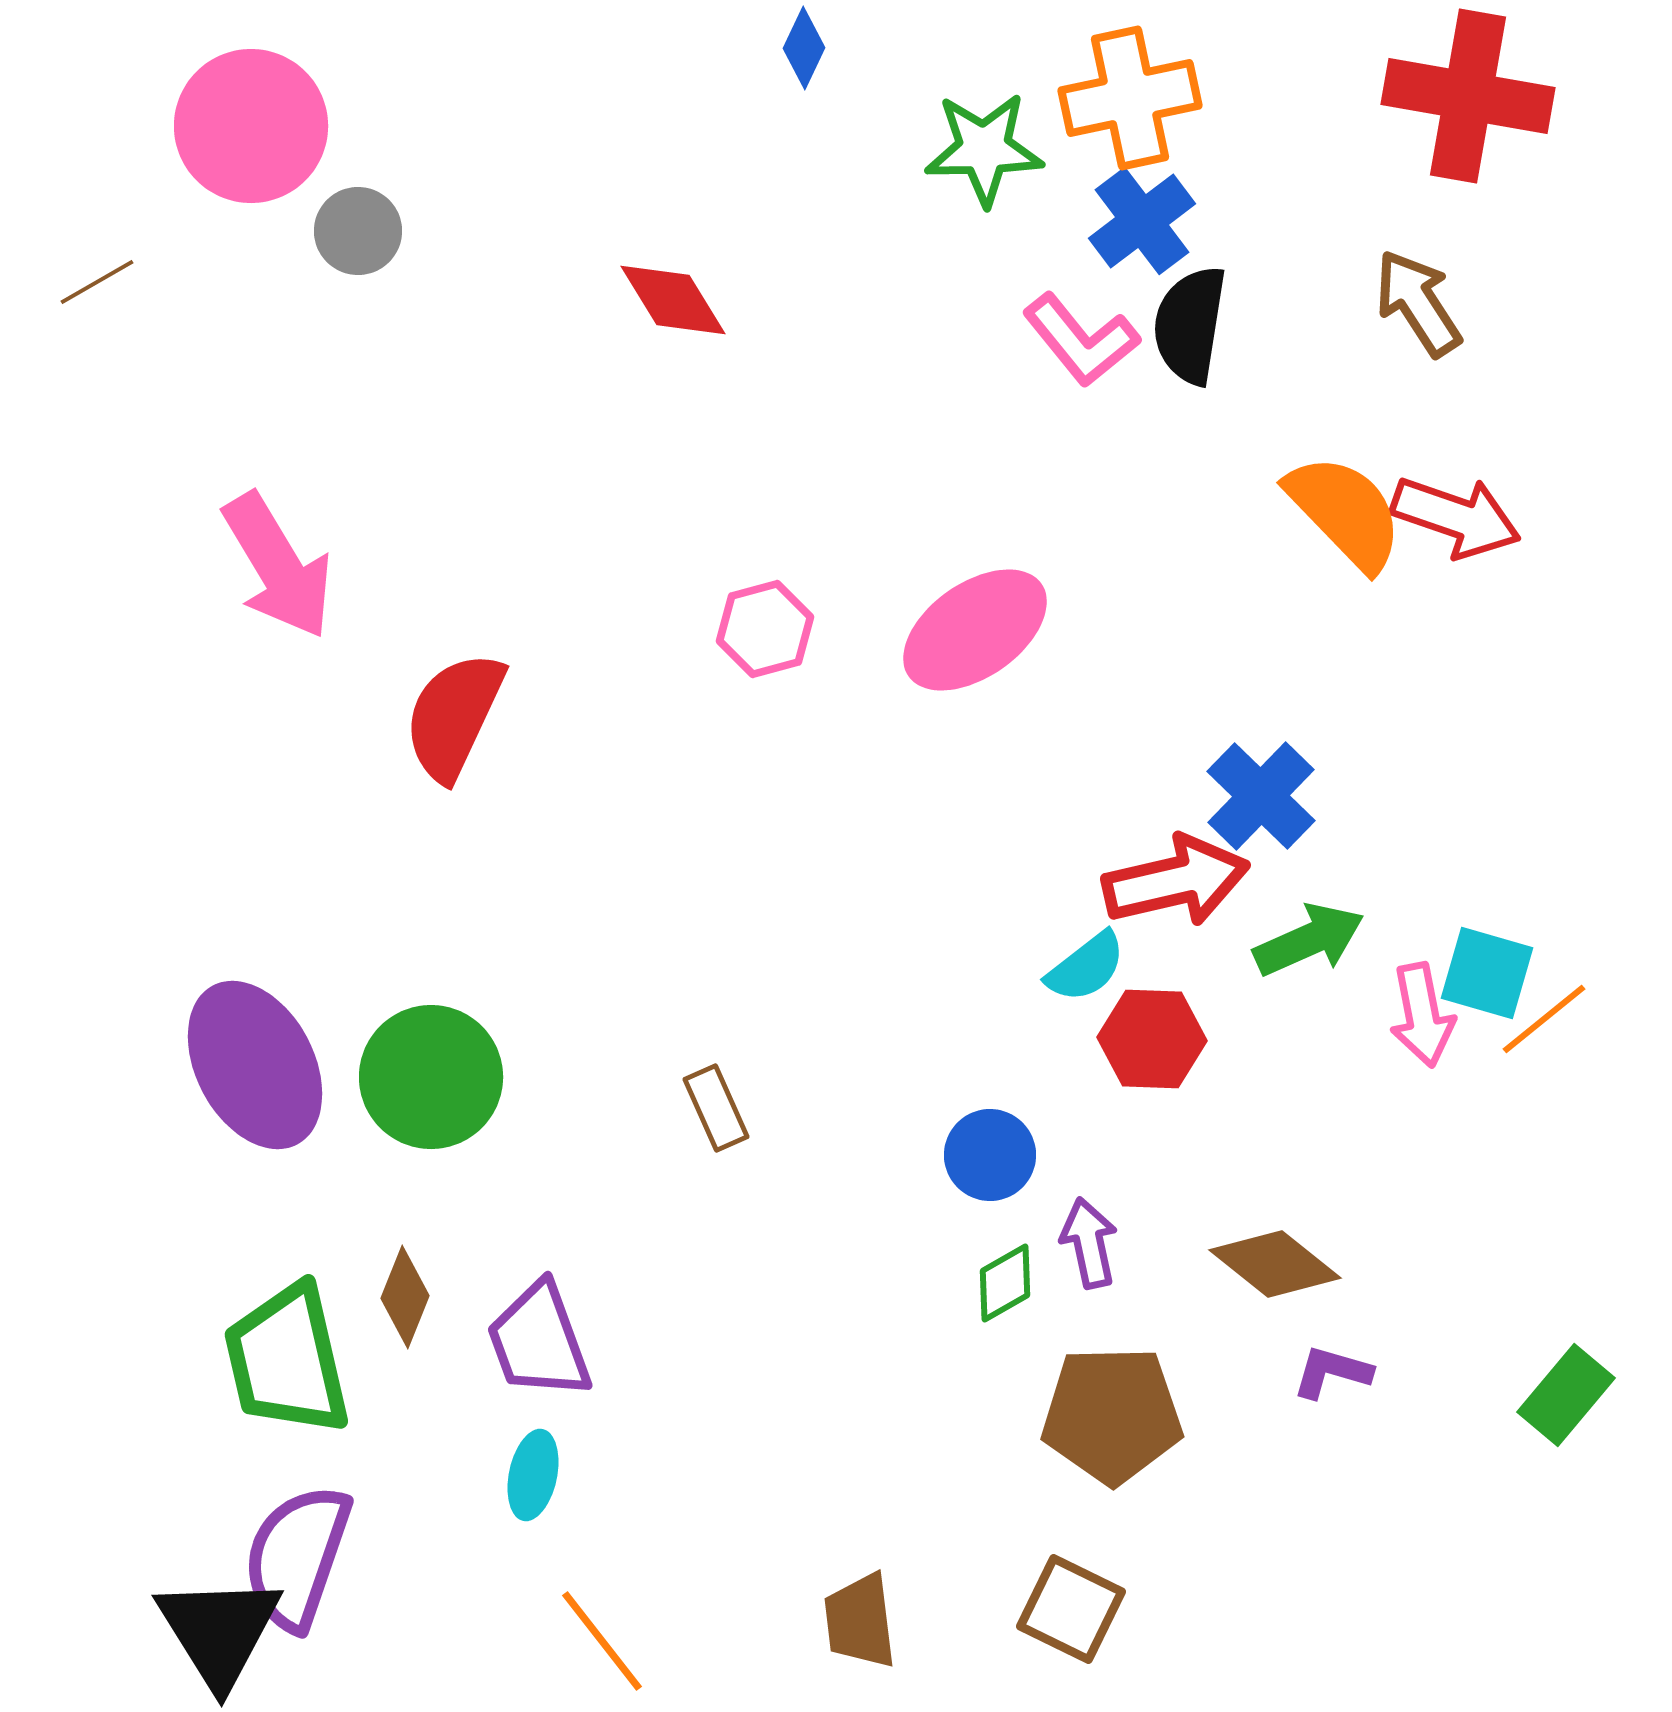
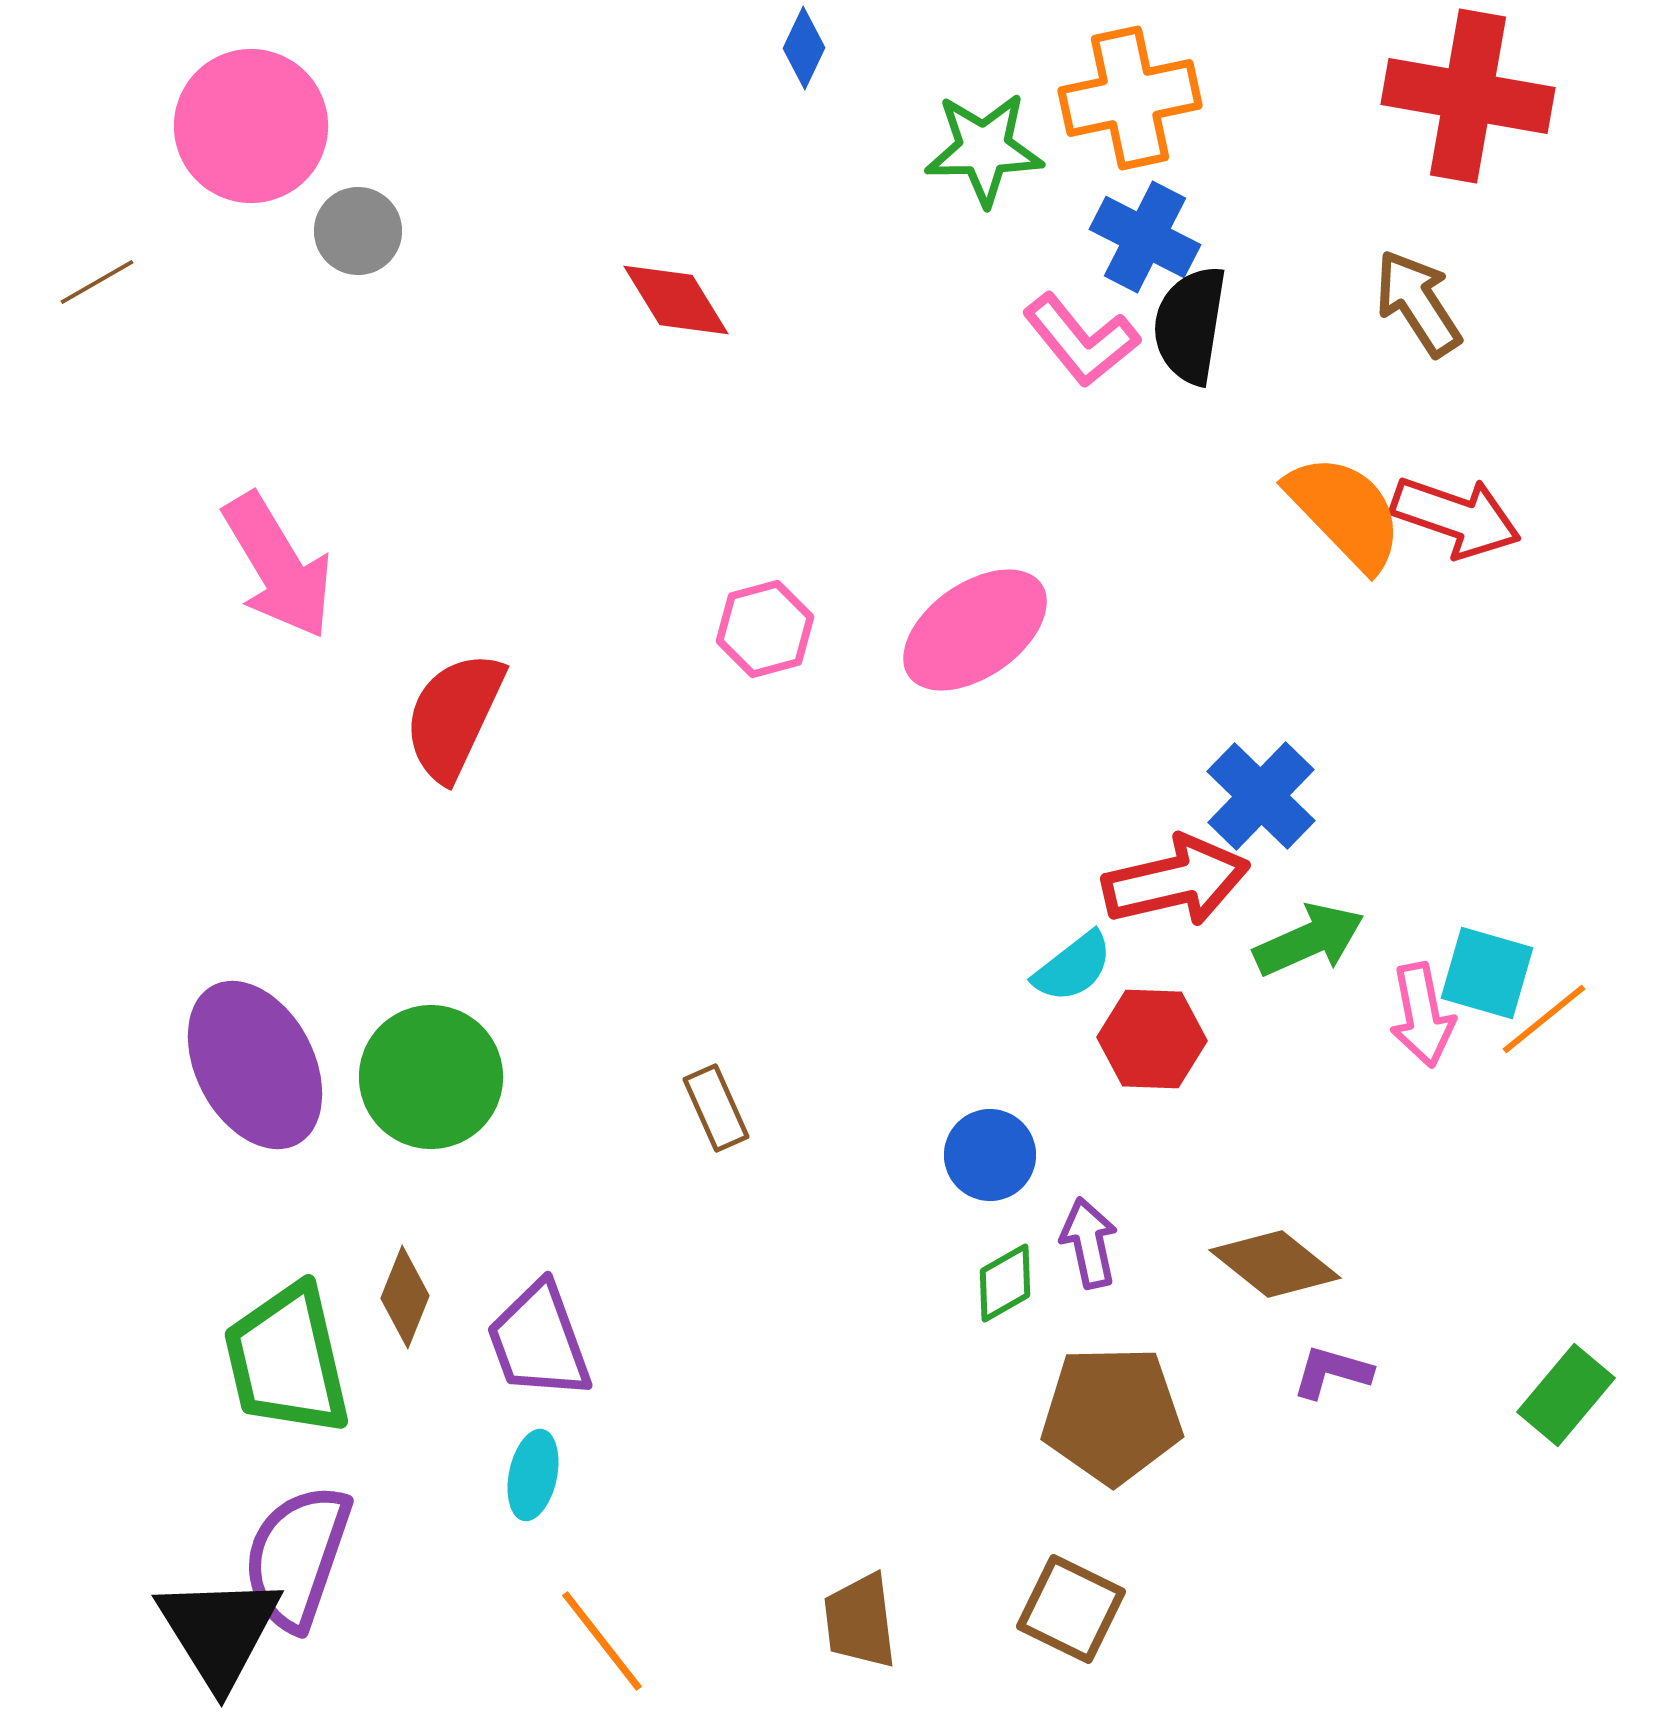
blue cross at (1142, 221): moved 3 px right, 16 px down; rotated 26 degrees counterclockwise
red diamond at (673, 300): moved 3 px right
cyan semicircle at (1086, 967): moved 13 px left
